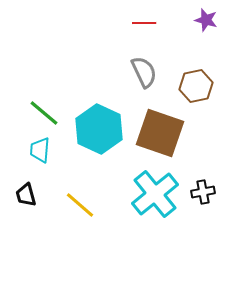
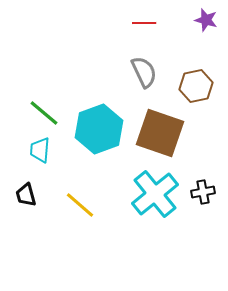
cyan hexagon: rotated 15 degrees clockwise
